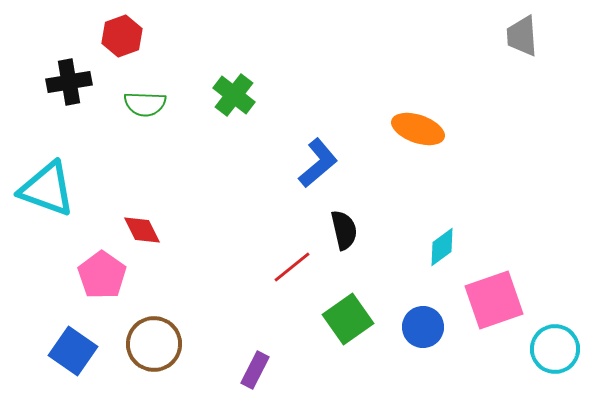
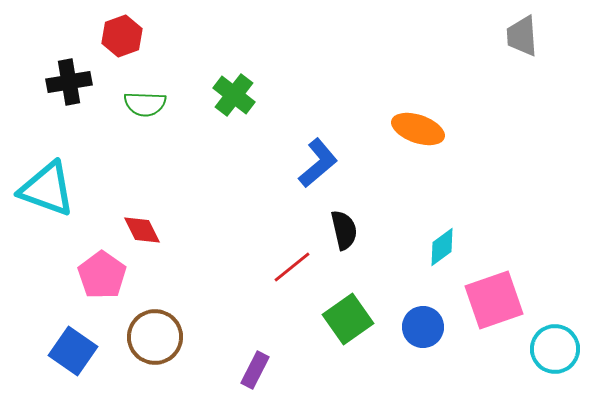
brown circle: moved 1 px right, 7 px up
